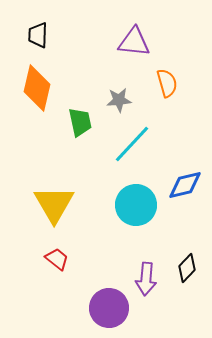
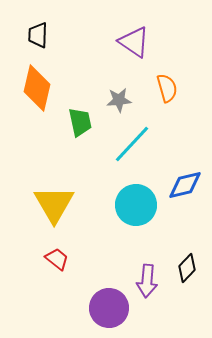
purple triangle: rotated 28 degrees clockwise
orange semicircle: moved 5 px down
purple arrow: moved 1 px right, 2 px down
